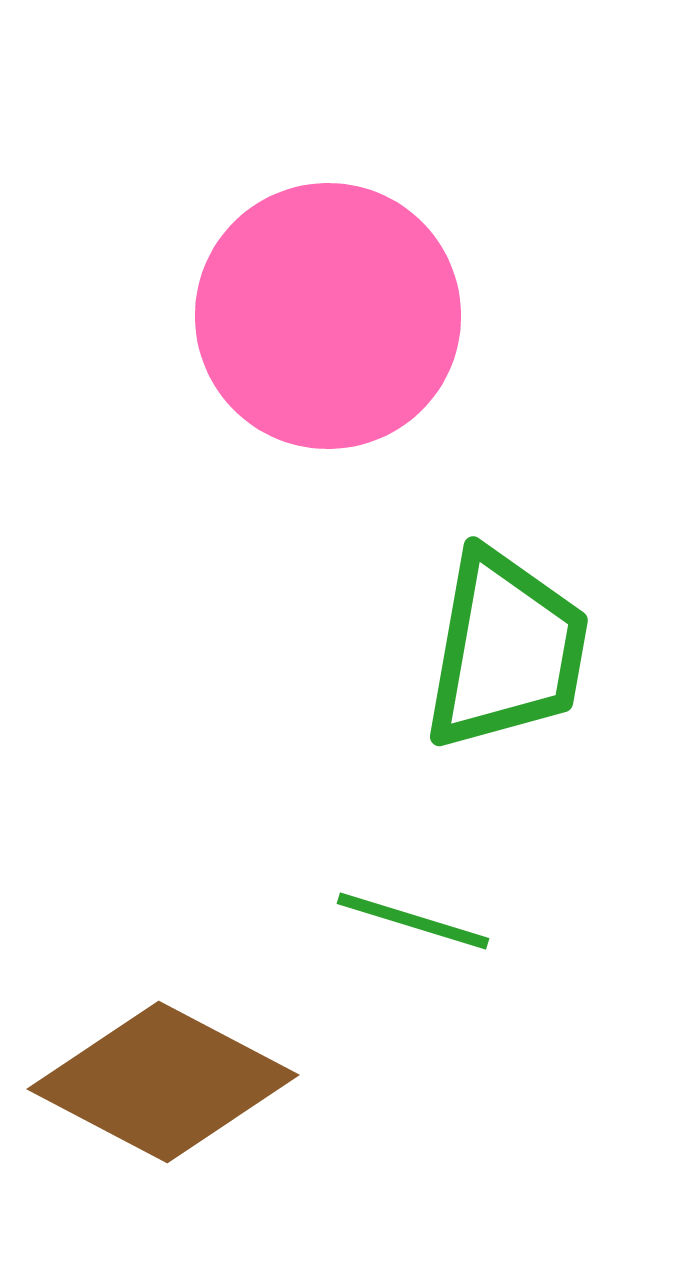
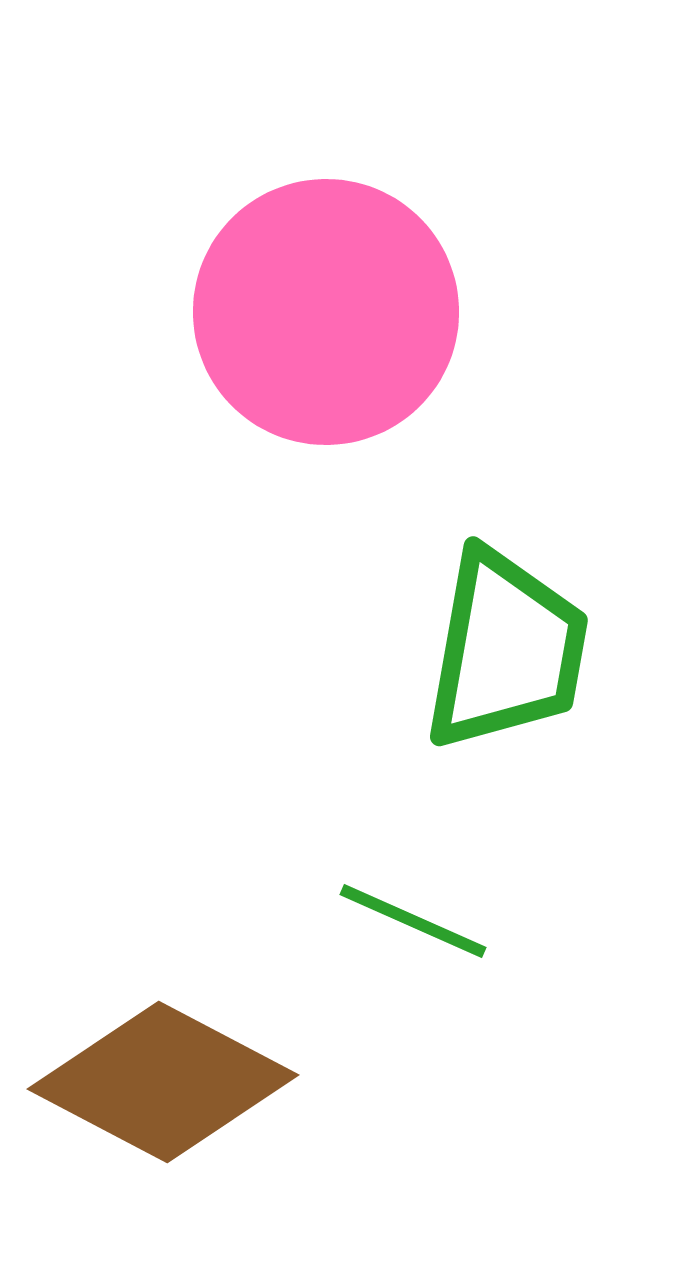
pink circle: moved 2 px left, 4 px up
green line: rotated 7 degrees clockwise
